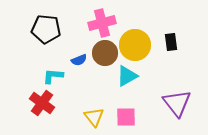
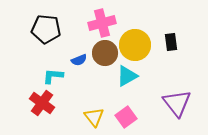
pink square: rotated 35 degrees counterclockwise
